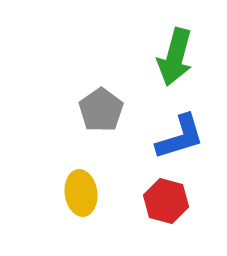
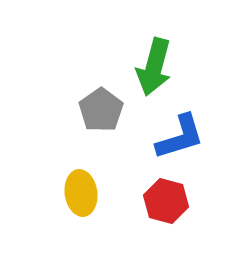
green arrow: moved 21 px left, 10 px down
